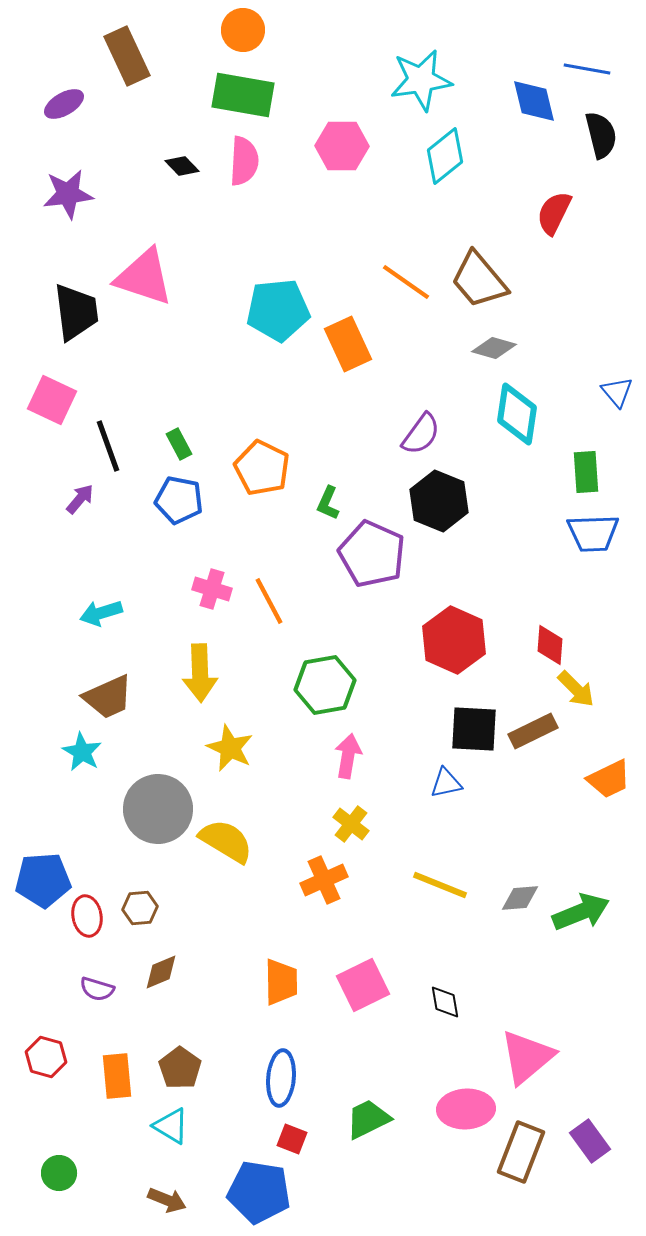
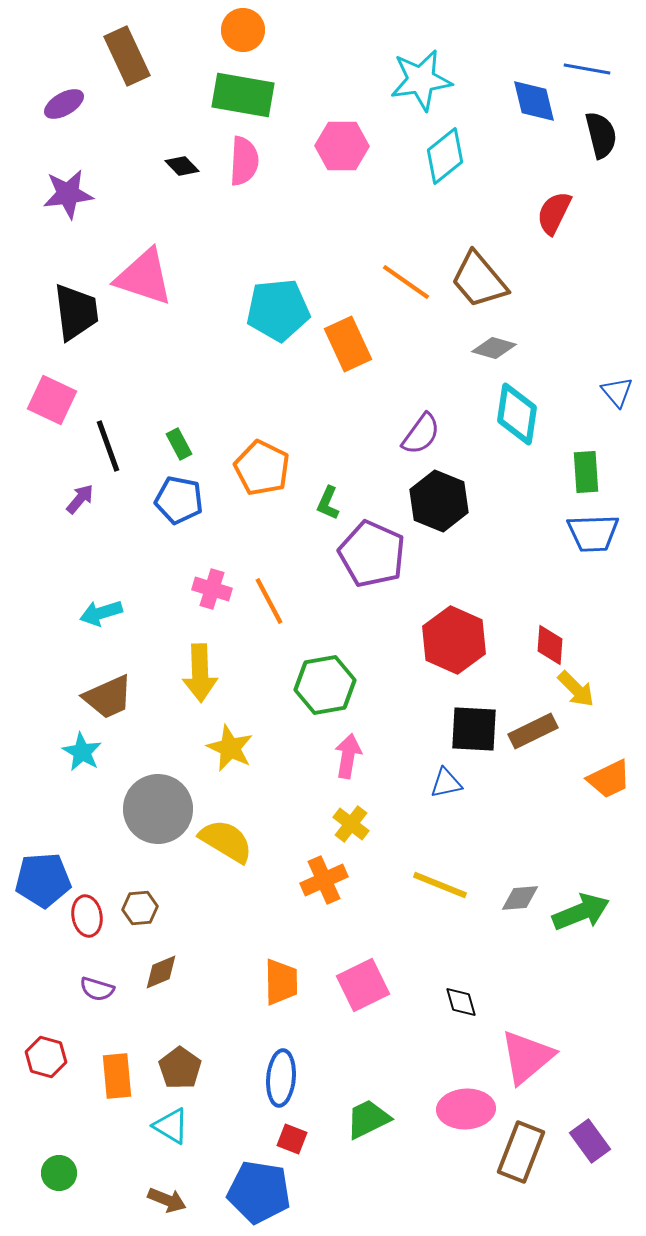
black diamond at (445, 1002): moved 16 px right; rotated 6 degrees counterclockwise
